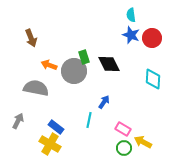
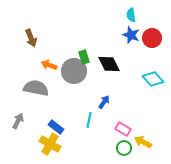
cyan diamond: rotated 45 degrees counterclockwise
